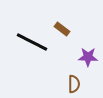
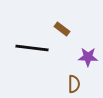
black line: moved 6 px down; rotated 20 degrees counterclockwise
